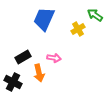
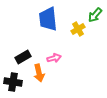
green arrow: rotated 84 degrees counterclockwise
blue trapezoid: moved 4 px right; rotated 30 degrees counterclockwise
pink arrow: rotated 24 degrees counterclockwise
black cross: rotated 18 degrees counterclockwise
